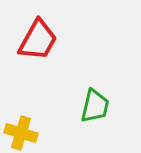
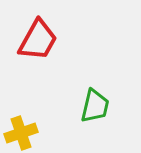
yellow cross: rotated 36 degrees counterclockwise
